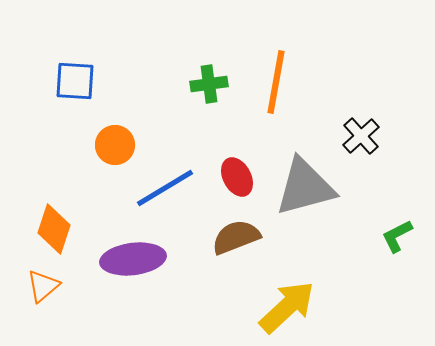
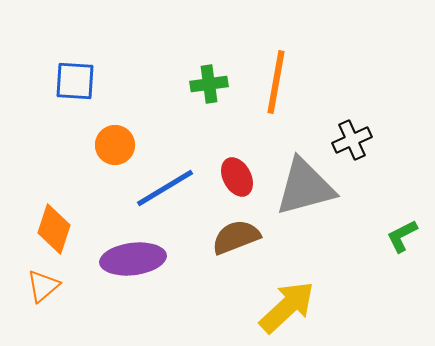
black cross: moved 9 px left, 4 px down; rotated 18 degrees clockwise
green L-shape: moved 5 px right
